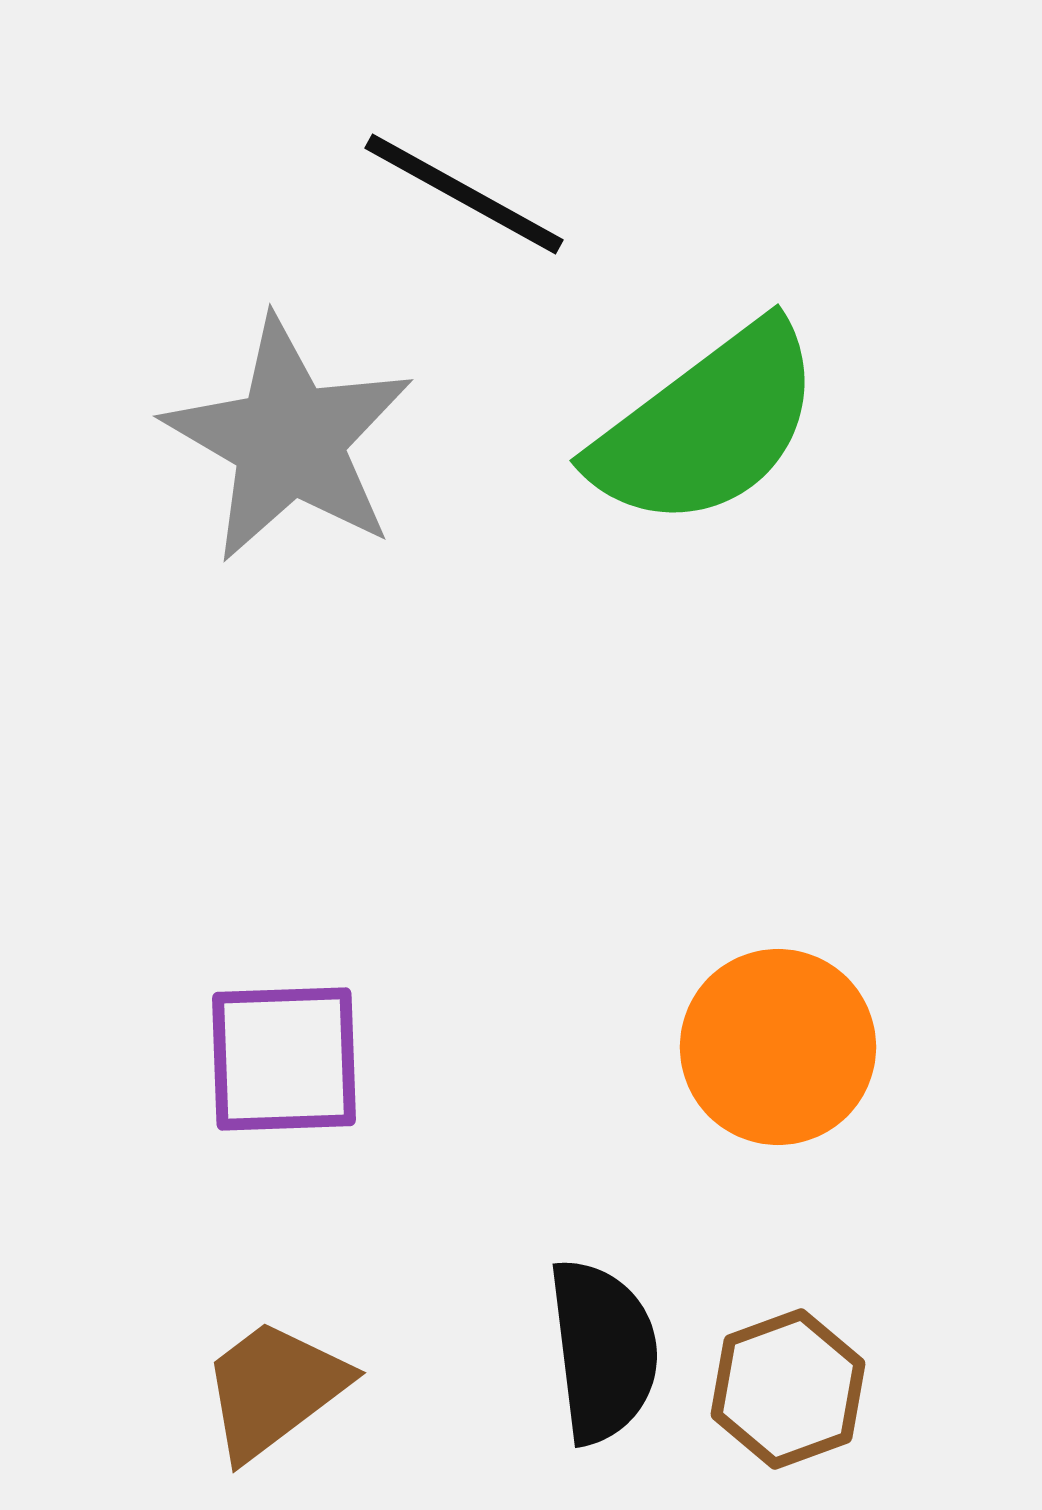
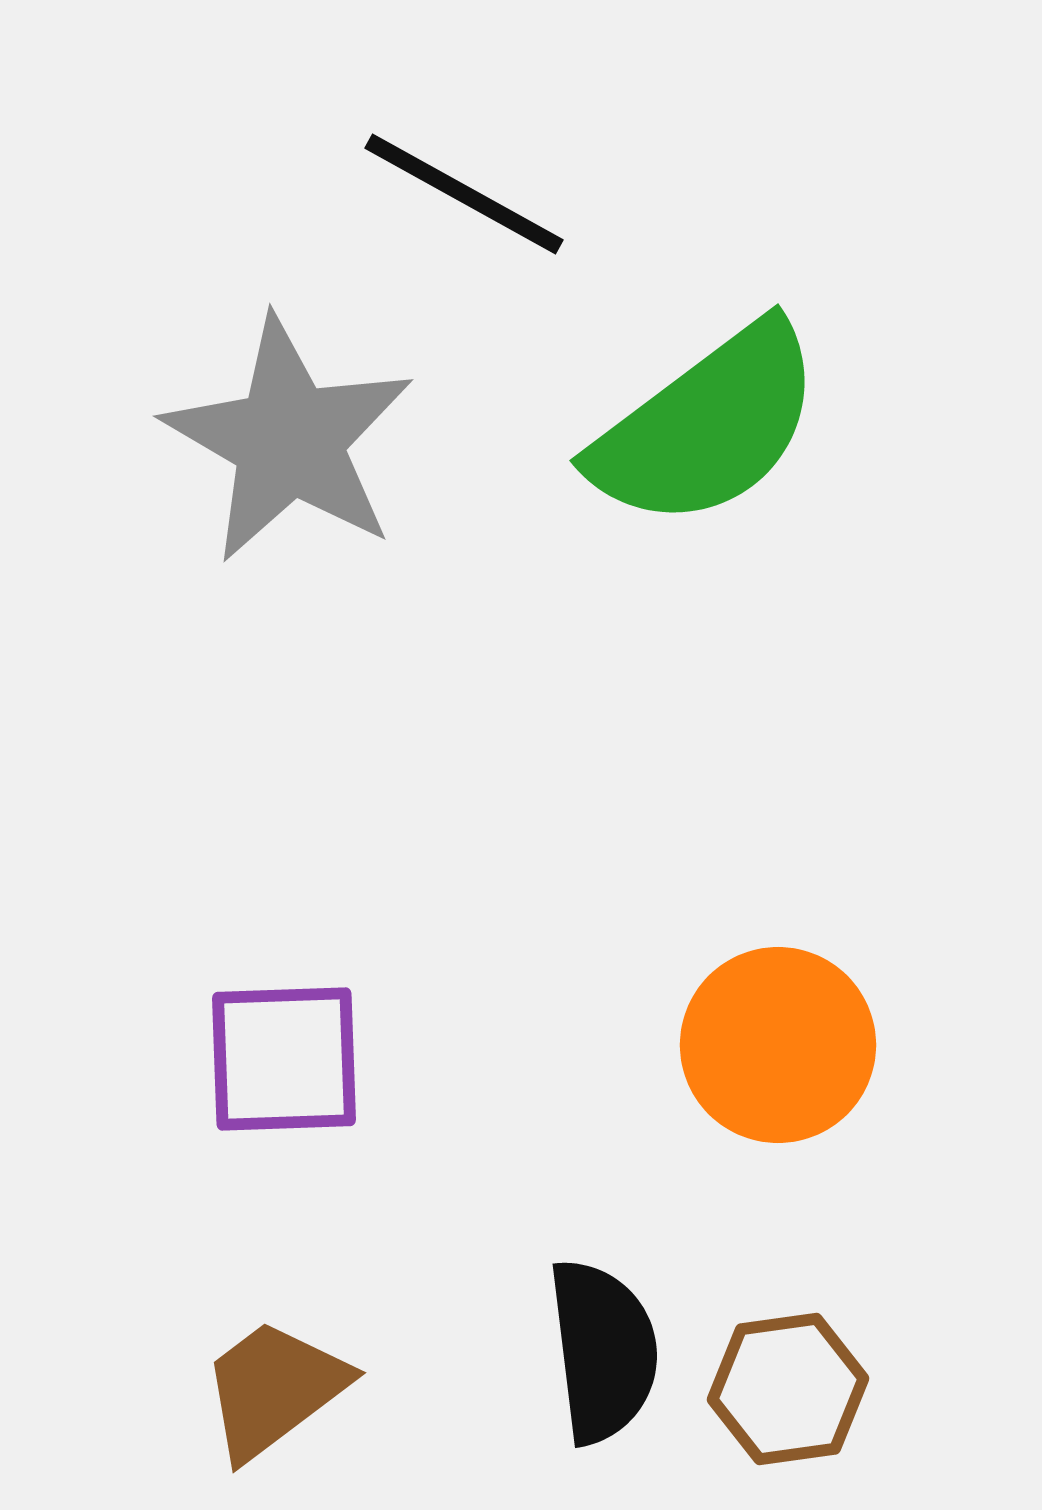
orange circle: moved 2 px up
brown hexagon: rotated 12 degrees clockwise
